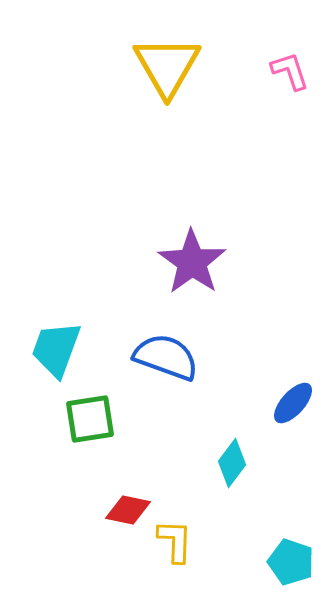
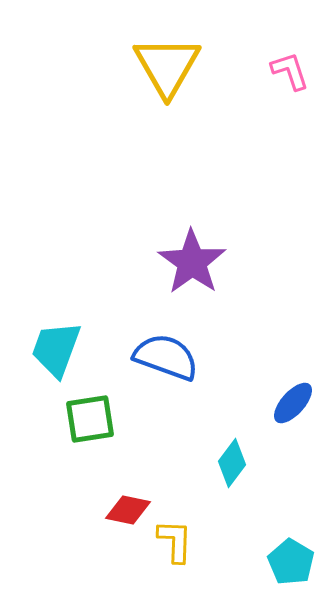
cyan pentagon: rotated 12 degrees clockwise
